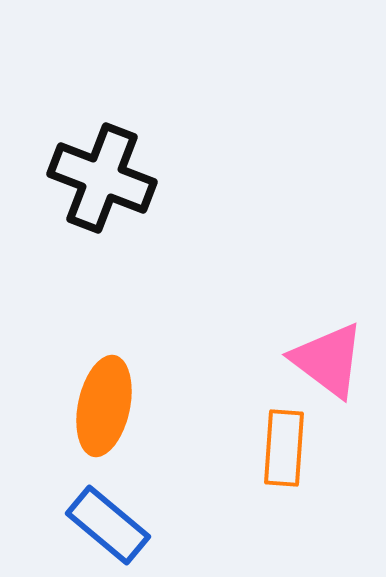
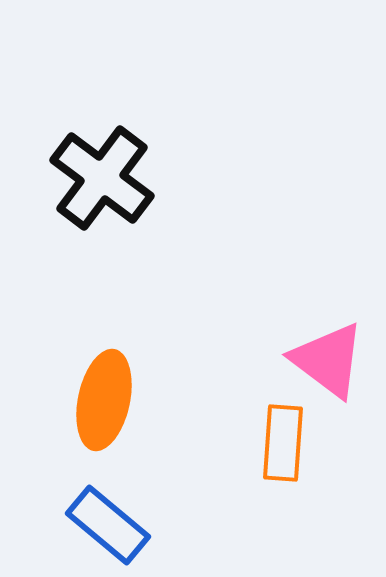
black cross: rotated 16 degrees clockwise
orange ellipse: moved 6 px up
orange rectangle: moved 1 px left, 5 px up
